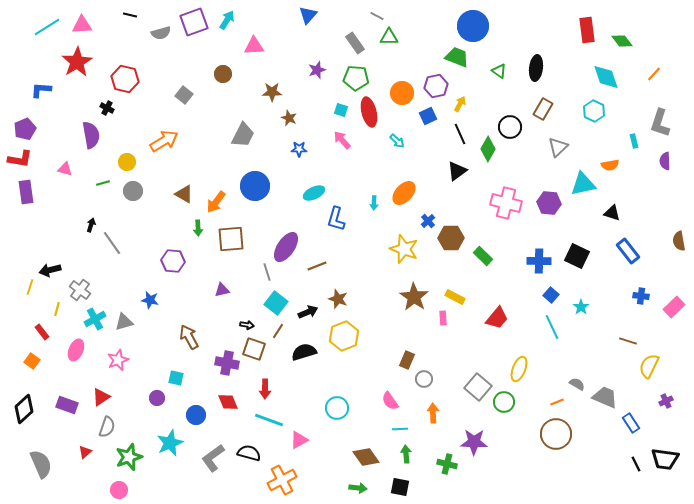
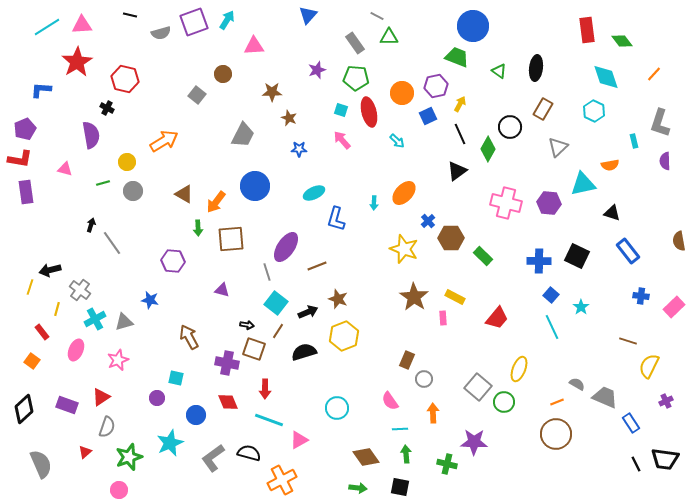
gray square at (184, 95): moved 13 px right
purple triangle at (222, 290): rotated 28 degrees clockwise
